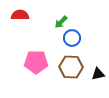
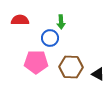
red semicircle: moved 5 px down
green arrow: rotated 48 degrees counterclockwise
blue circle: moved 22 px left
black triangle: rotated 40 degrees clockwise
